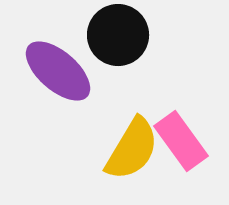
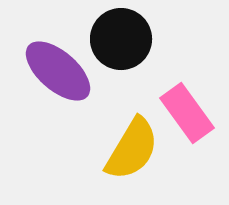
black circle: moved 3 px right, 4 px down
pink rectangle: moved 6 px right, 28 px up
